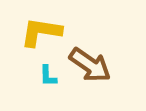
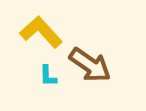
yellow L-shape: rotated 39 degrees clockwise
